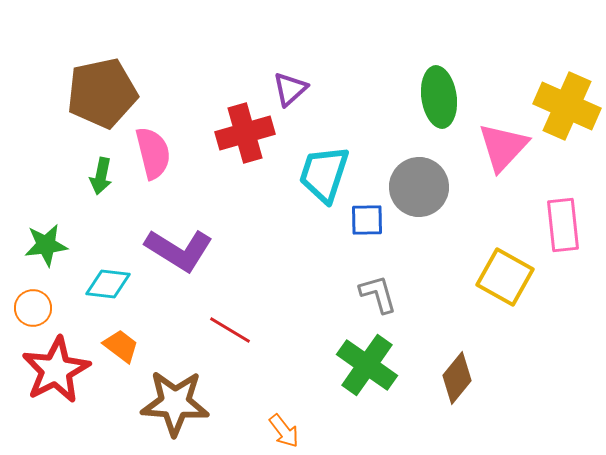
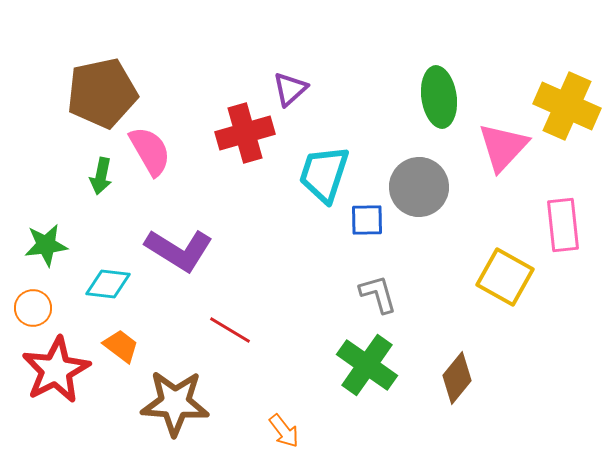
pink semicircle: moved 3 px left, 2 px up; rotated 16 degrees counterclockwise
